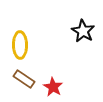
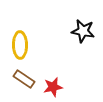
black star: rotated 20 degrees counterclockwise
red star: rotated 30 degrees clockwise
